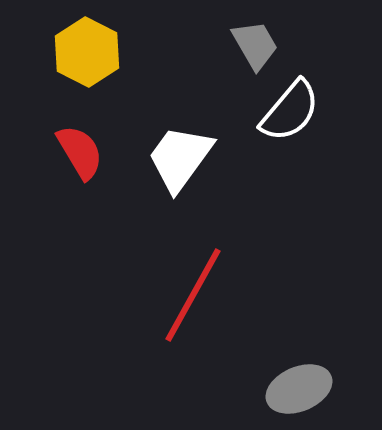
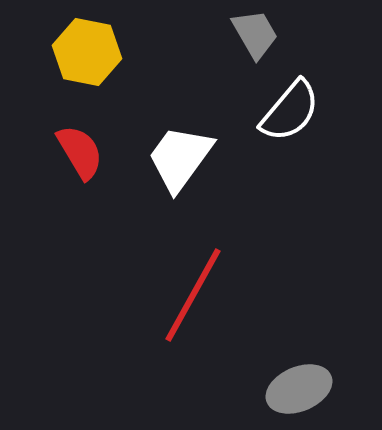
gray trapezoid: moved 11 px up
yellow hexagon: rotated 16 degrees counterclockwise
